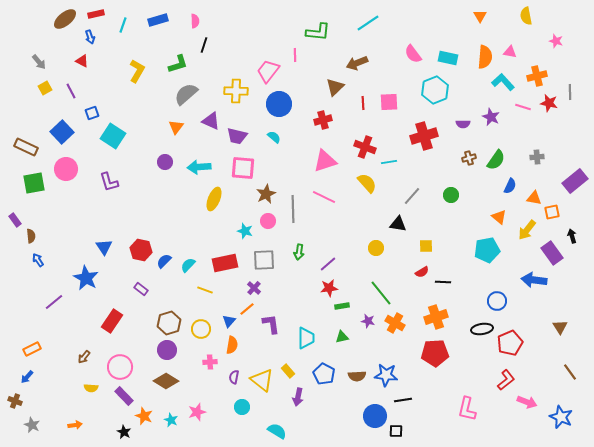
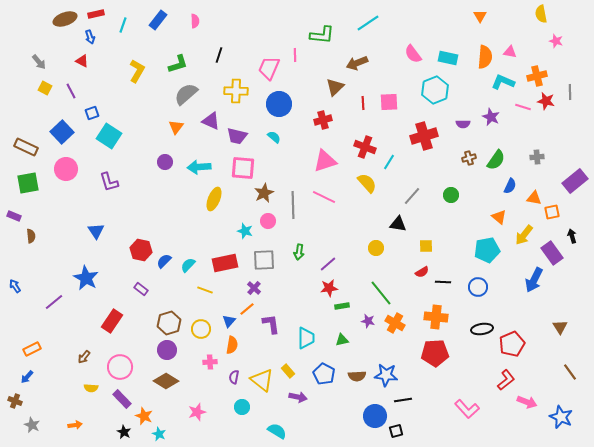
yellow semicircle at (526, 16): moved 15 px right, 2 px up
brown ellipse at (65, 19): rotated 20 degrees clockwise
blue rectangle at (158, 20): rotated 36 degrees counterclockwise
green L-shape at (318, 32): moved 4 px right, 3 px down
black line at (204, 45): moved 15 px right, 10 px down
pink trapezoid at (268, 71): moved 1 px right, 3 px up; rotated 15 degrees counterclockwise
cyan L-shape at (503, 82): rotated 25 degrees counterclockwise
yellow square at (45, 88): rotated 32 degrees counterclockwise
red star at (549, 103): moved 3 px left, 2 px up
cyan square at (113, 136): moved 4 px left
cyan line at (389, 162): rotated 49 degrees counterclockwise
green square at (34, 183): moved 6 px left
brown star at (266, 194): moved 2 px left, 1 px up
gray line at (293, 209): moved 4 px up
purple rectangle at (15, 220): moved 1 px left, 4 px up; rotated 32 degrees counterclockwise
yellow arrow at (527, 230): moved 3 px left, 5 px down
blue triangle at (104, 247): moved 8 px left, 16 px up
blue arrow at (38, 260): moved 23 px left, 26 px down
blue arrow at (534, 280): rotated 70 degrees counterclockwise
blue circle at (497, 301): moved 19 px left, 14 px up
orange cross at (436, 317): rotated 25 degrees clockwise
green triangle at (342, 337): moved 3 px down
red pentagon at (510, 343): moved 2 px right, 1 px down
purple rectangle at (124, 396): moved 2 px left, 3 px down
purple arrow at (298, 397): rotated 90 degrees counterclockwise
pink L-shape at (467, 409): rotated 55 degrees counterclockwise
cyan star at (171, 420): moved 12 px left, 14 px down
black square at (396, 431): rotated 16 degrees counterclockwise
